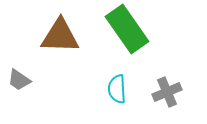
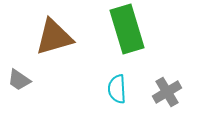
green rectangle: rotated 18 degrees clockwise
brown triangle: moved 6 px left, 1 px down; rotated 18 degrees counterclockwise
gray cross: rotated 8 degrees counterclockwise
